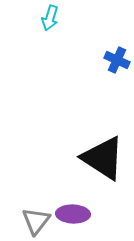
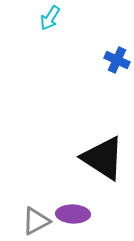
cyan arrow: rotated 15 degrees clockwise
gray triangle: rotated 24 degrees clockwise
